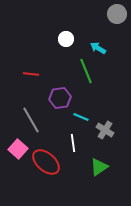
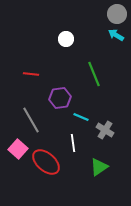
cyan arrow: moved 18 px right, 13 px up
green line: moved 8 px right, 3 px down
